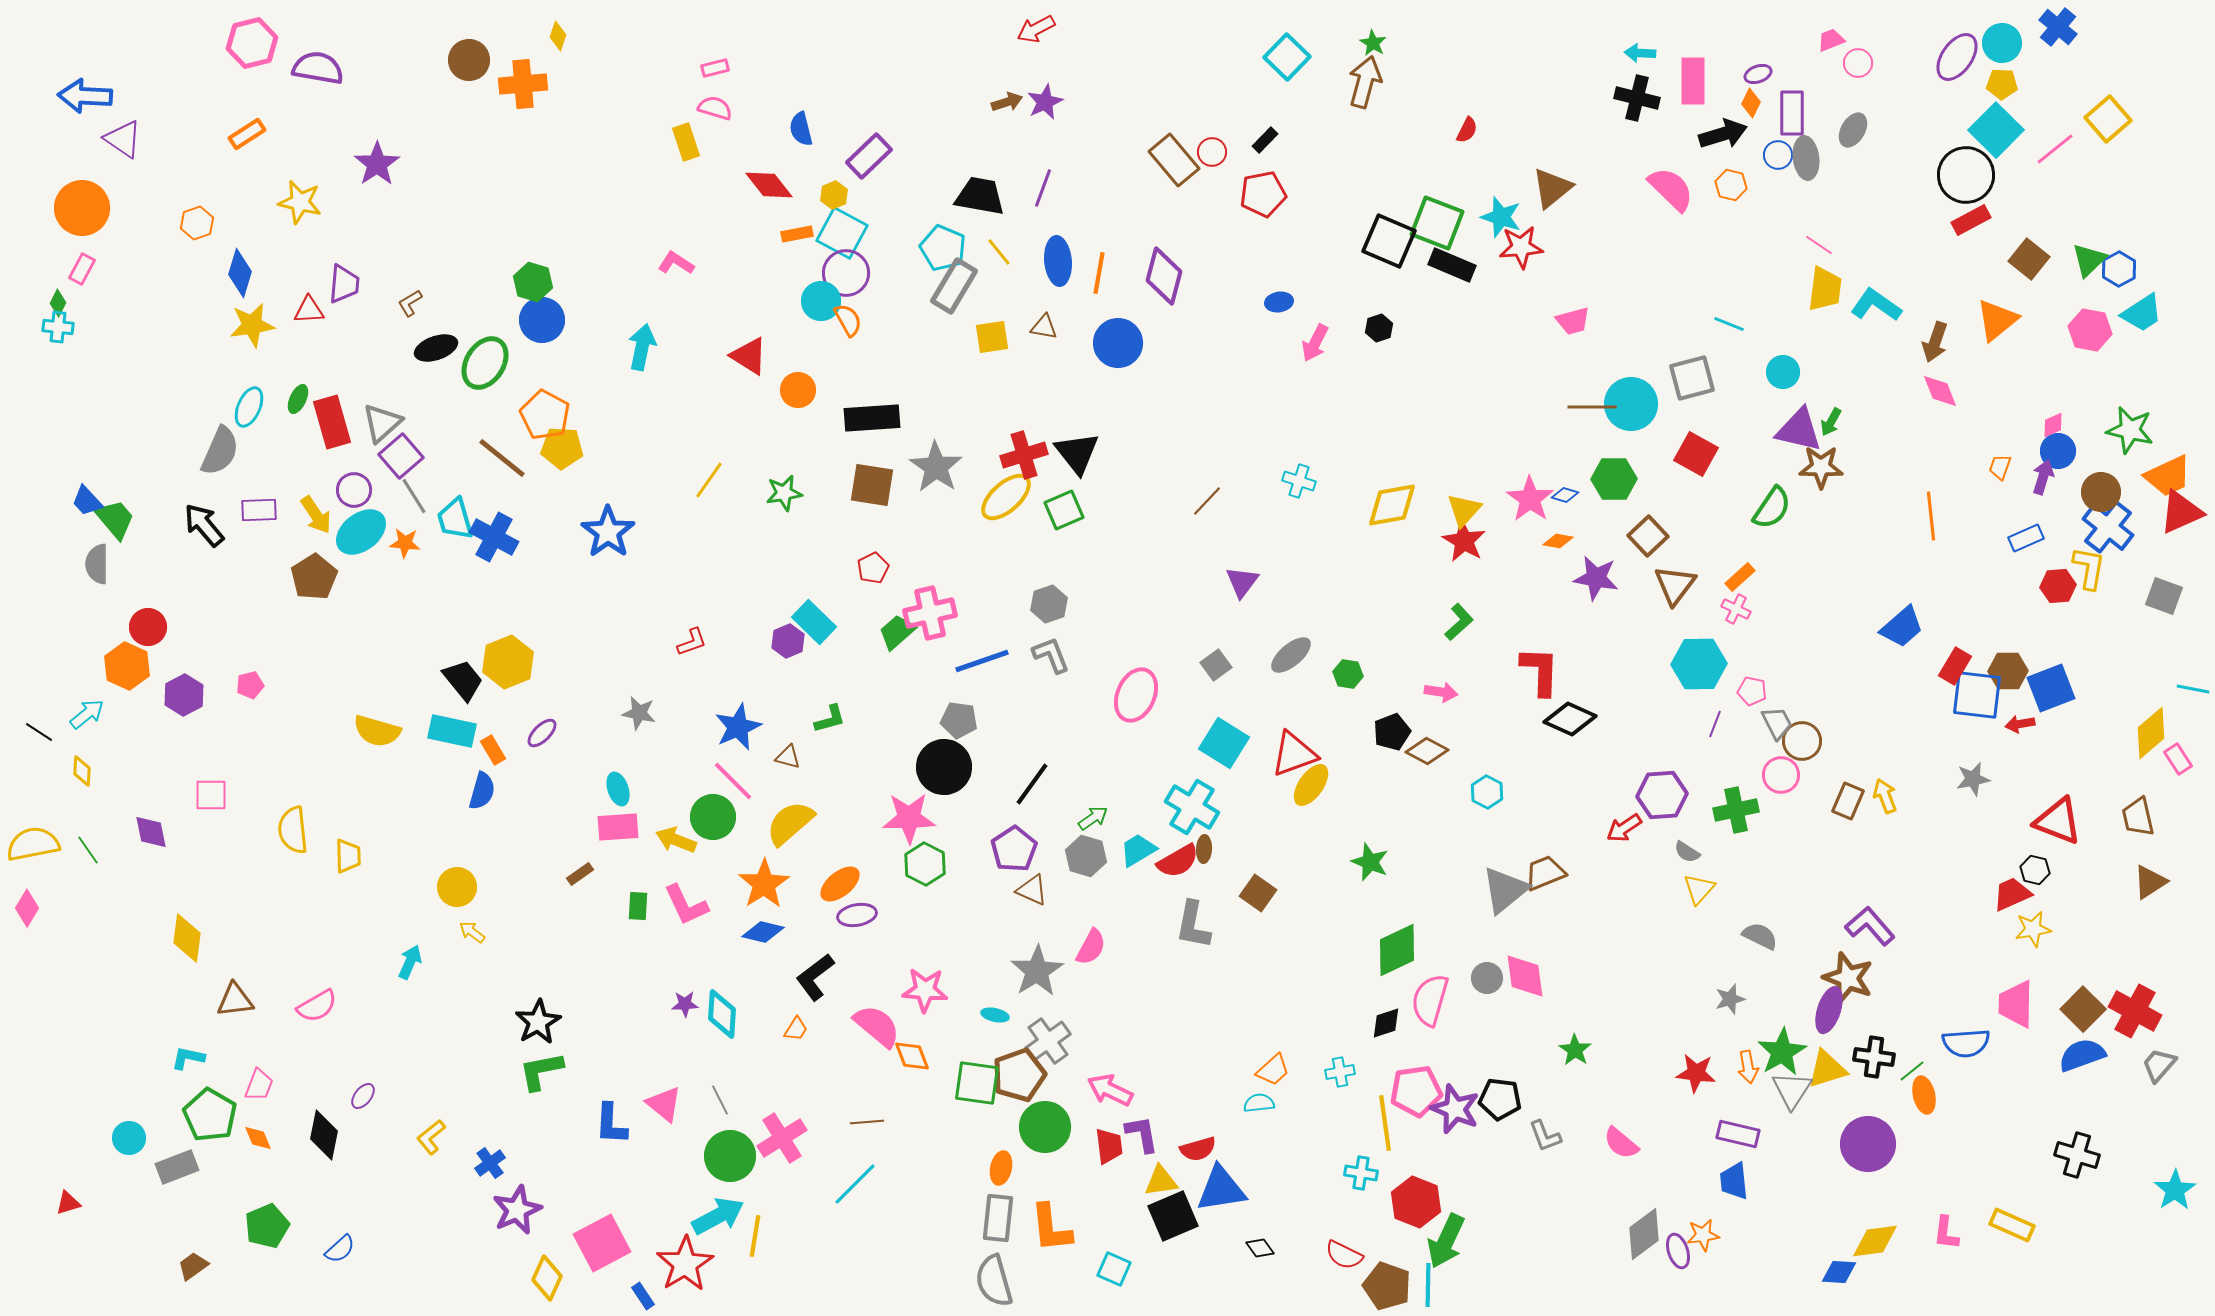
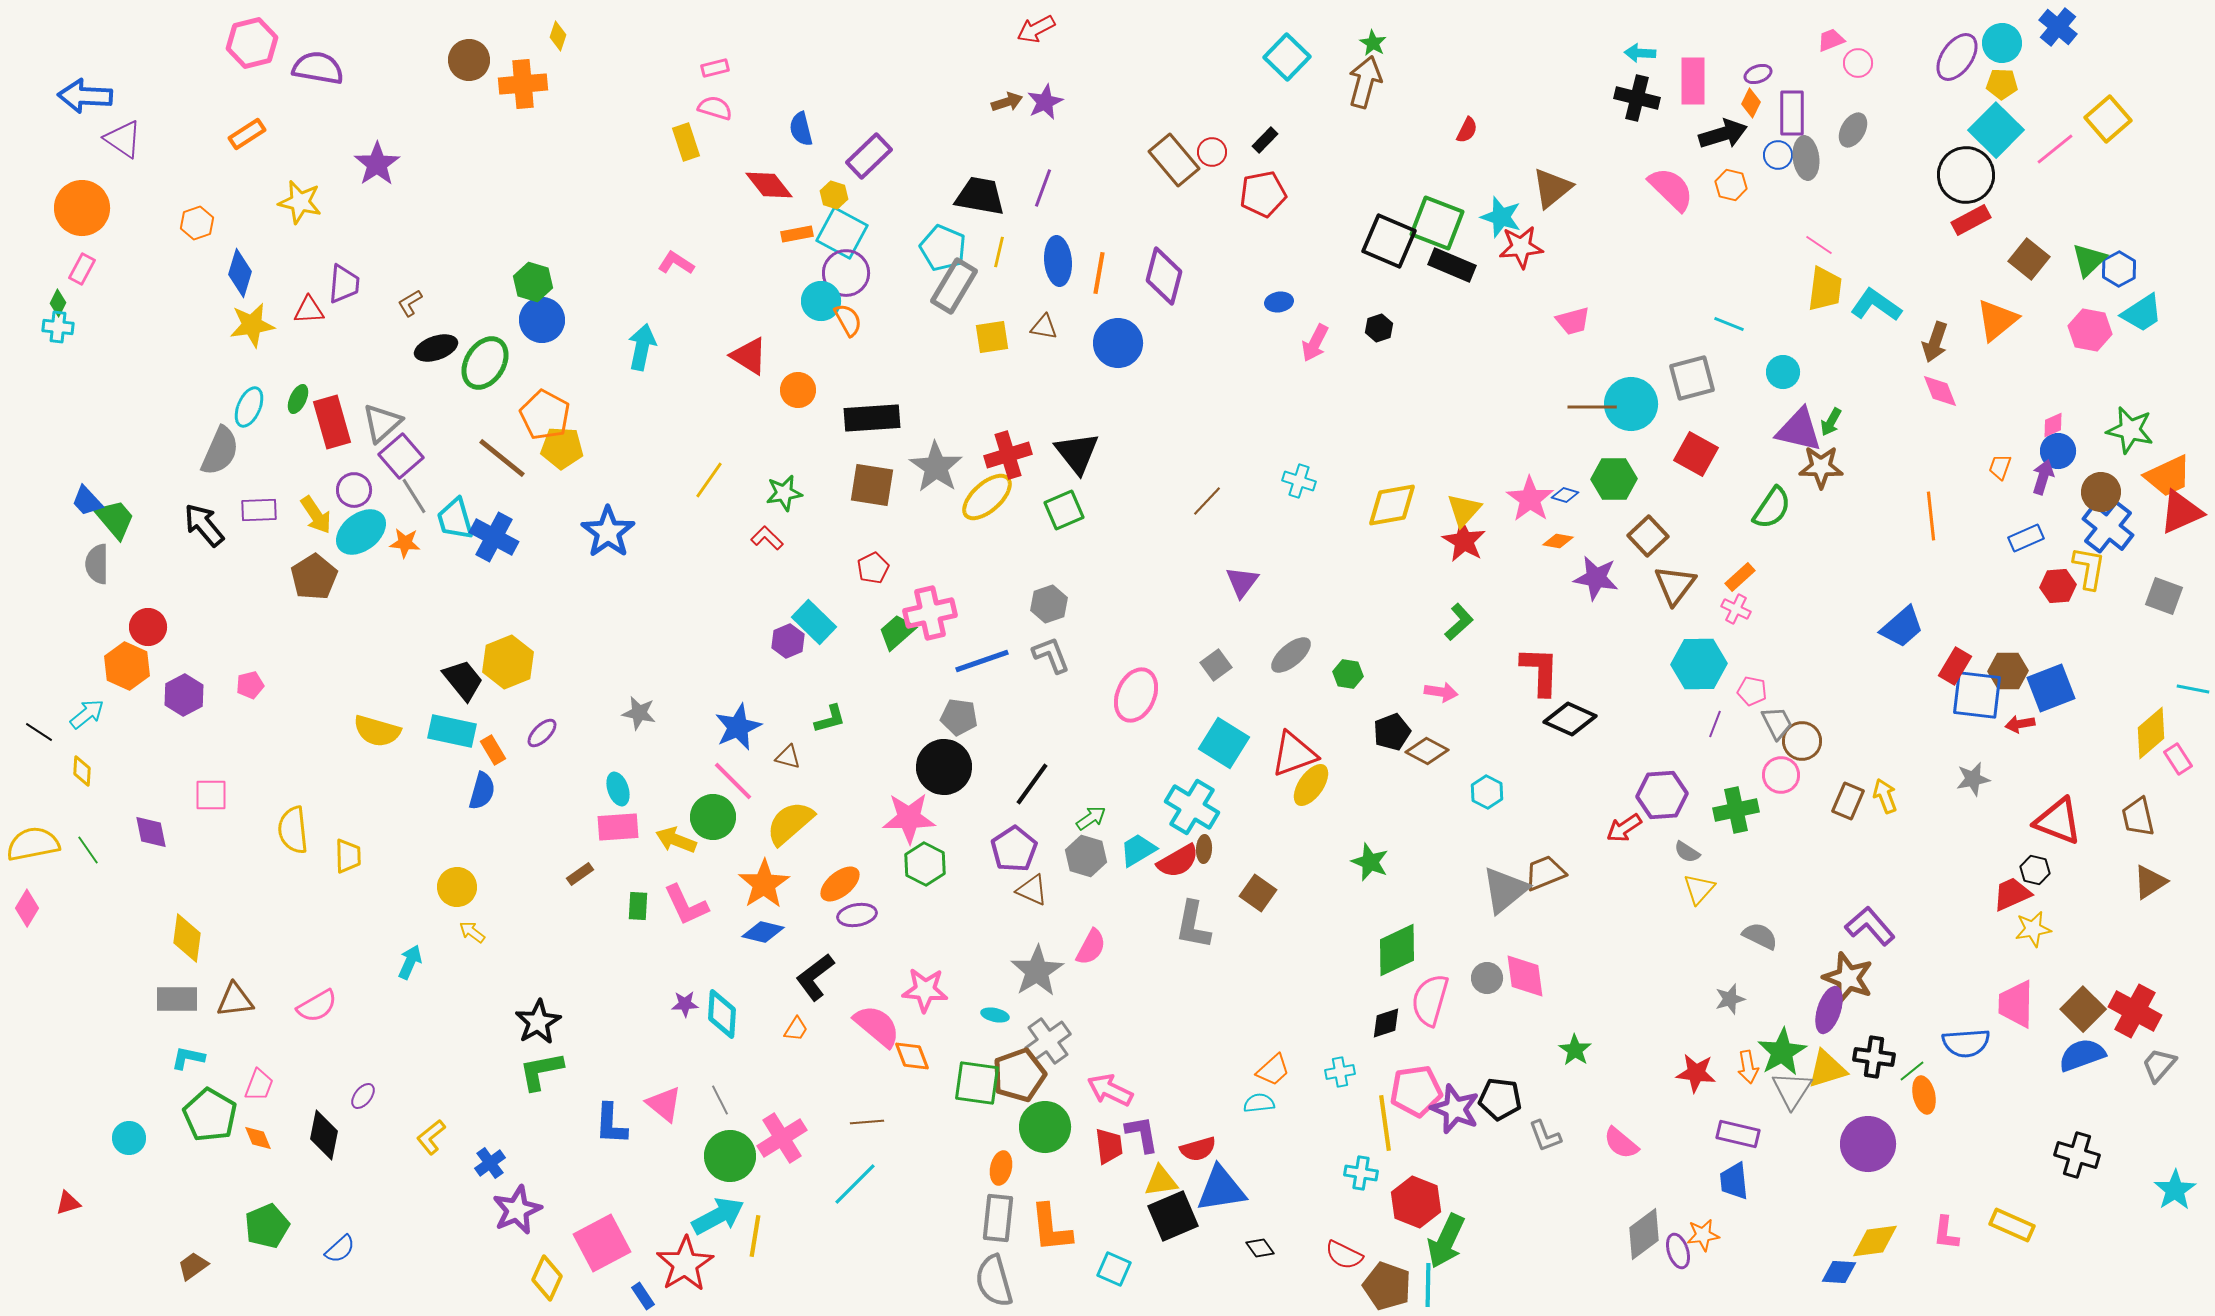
yellow hexagon at (834, 195): rotated 20 degrees counterclockwise
yellow line at (999, 252): rotated 52 degrees clockwise
red cross at (1024, 455): moved 16 px left
yellow ellipse at (1006, 497): moved 19 px left
red L-shape at (692, 642): moved 75 px right, 104 px up; rotated 116 degrees counterclockwise
gray pentagon at (959, 720): moved 3 px up
green arrow at (1093, 818): moved 2 px left
gray rectangle at (177, 1167): moved 168 px up; rotated 21 degrees clockwise
